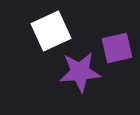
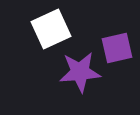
white square: moved 2 px up
